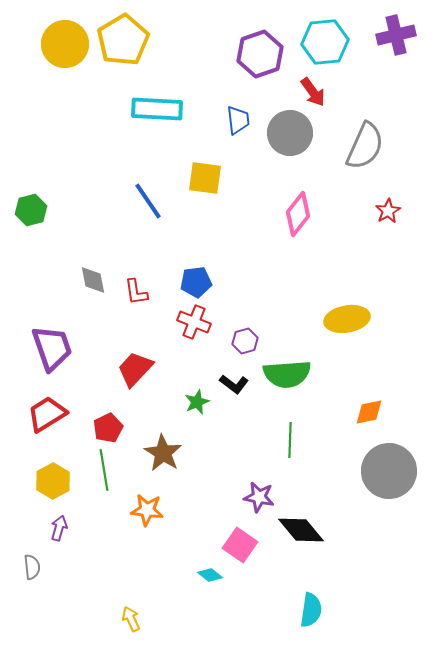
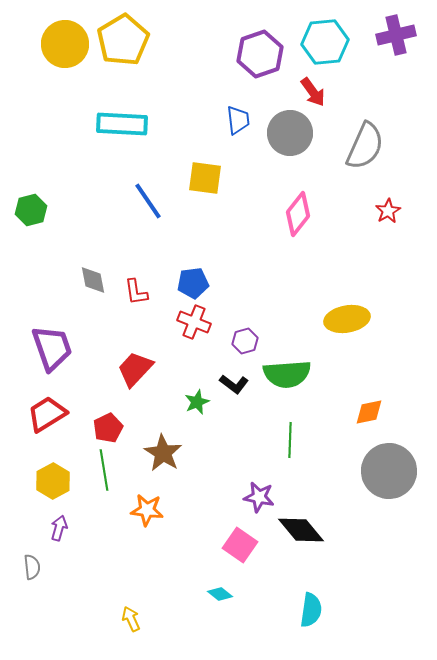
cyan rectangle at (157, 109): moved 35 px left, 15 px down
blue pentagon at (196, 282): moved 3 px left, 1 px down
cyan diamond at (210, 575): moved 10 px right, 19 px down
